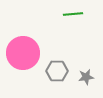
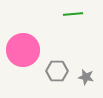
pink circle: moved 3 px up
gray star: rotated 21 degrees clockwise
